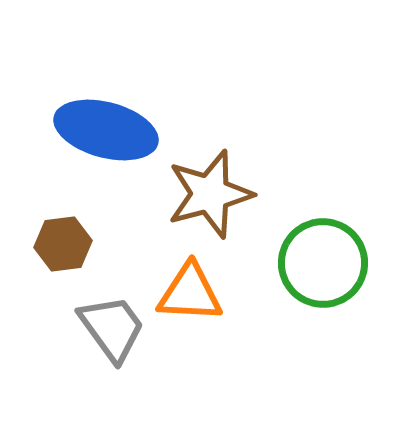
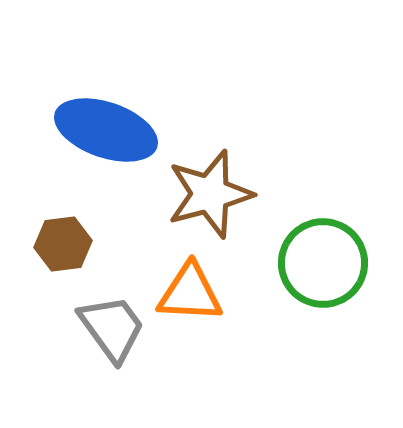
blue ellipse: rotated 4 degrees clockwise
